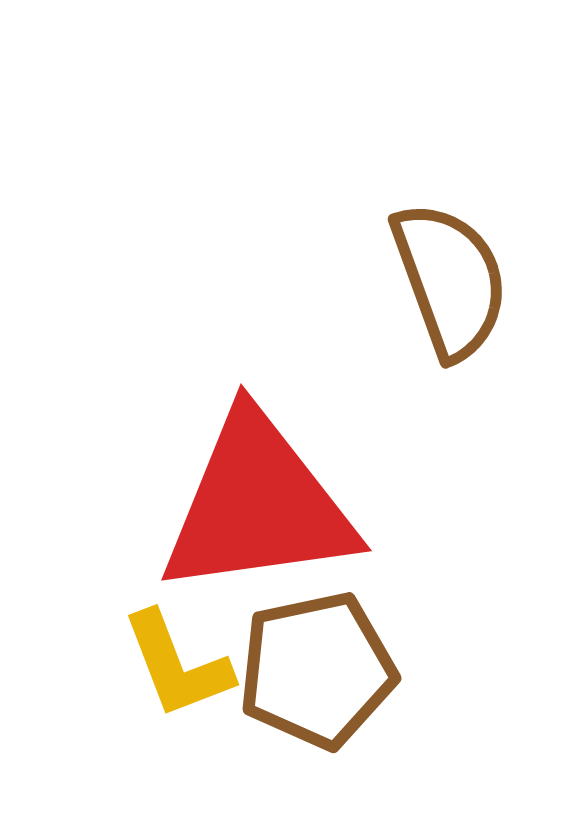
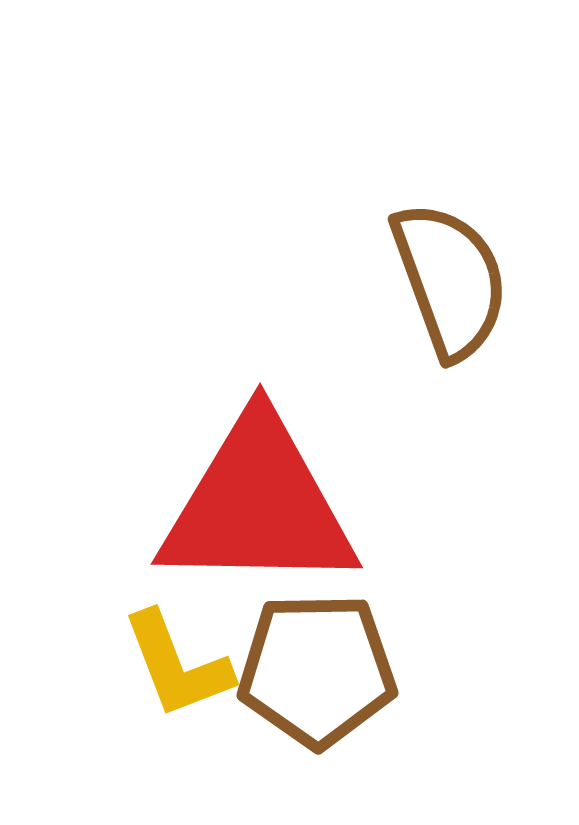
red triangle: rotated 9 degrees clockwise
brown pentagon: rotated 11 degrees clockwise
